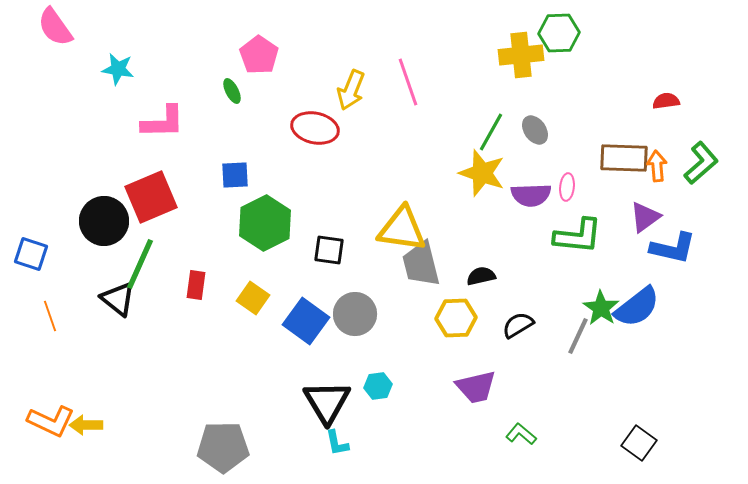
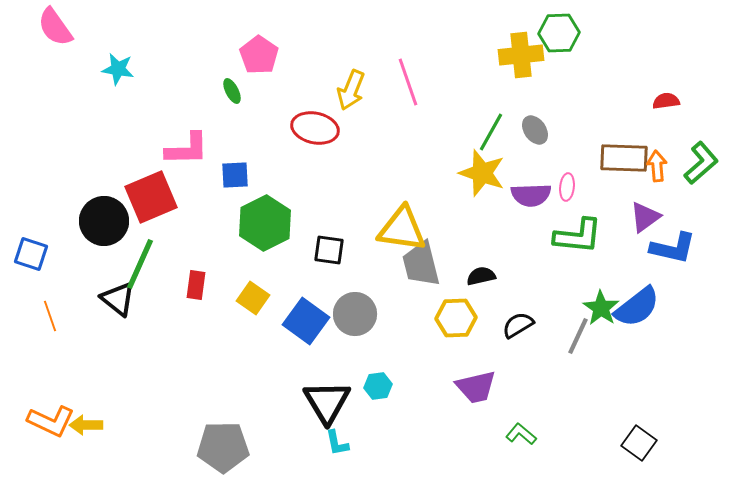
pink L-shape at (163, 122): moved 24 px right, 27 px down
